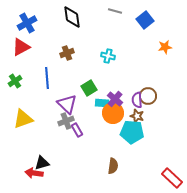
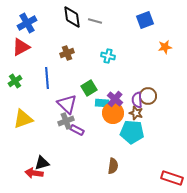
gray line: moved 20 px left, 10 px down
blue square: rotated 18 degrees clockwise
brown star: moved 1 px left, 3 px up
purple rectangle: rotated 32 degrees counterclockwise
red rectangle: rotated 25 degrees counterclockwise
